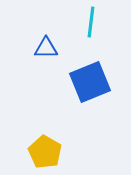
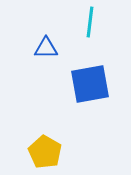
cyan line: moved 1 px left
blue square: moved 2 px down; rotated 12 degrees clockwise
